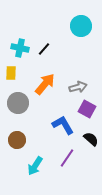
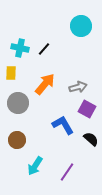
purple line: moved 14 px down
